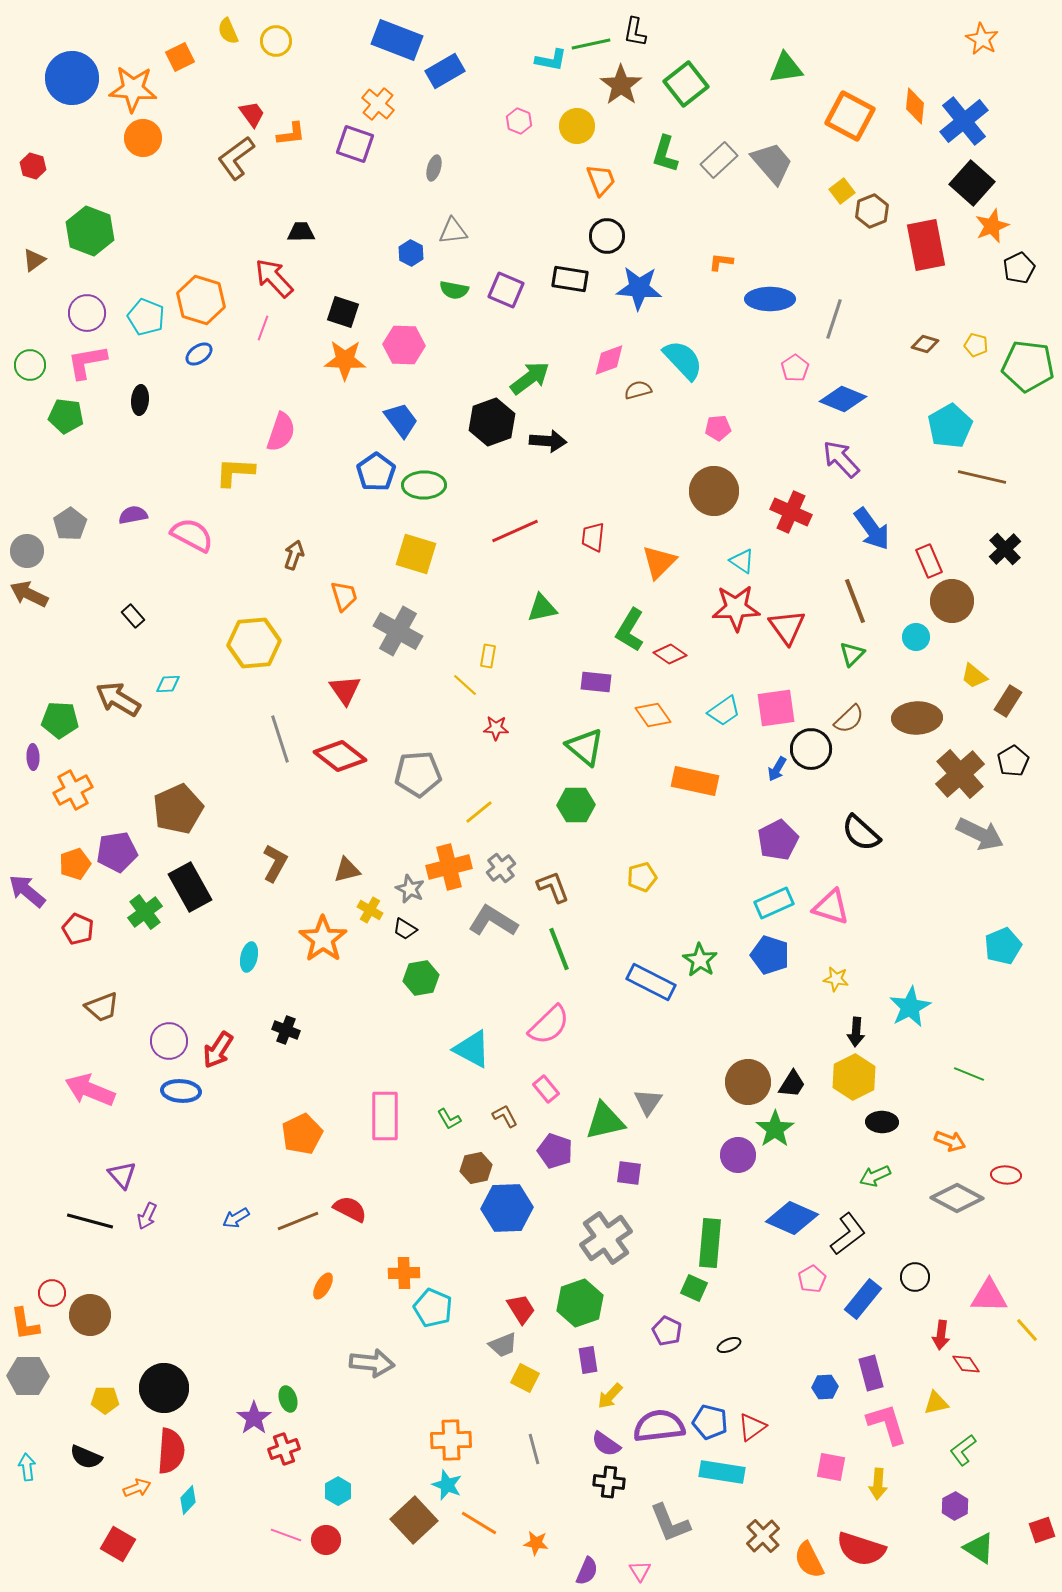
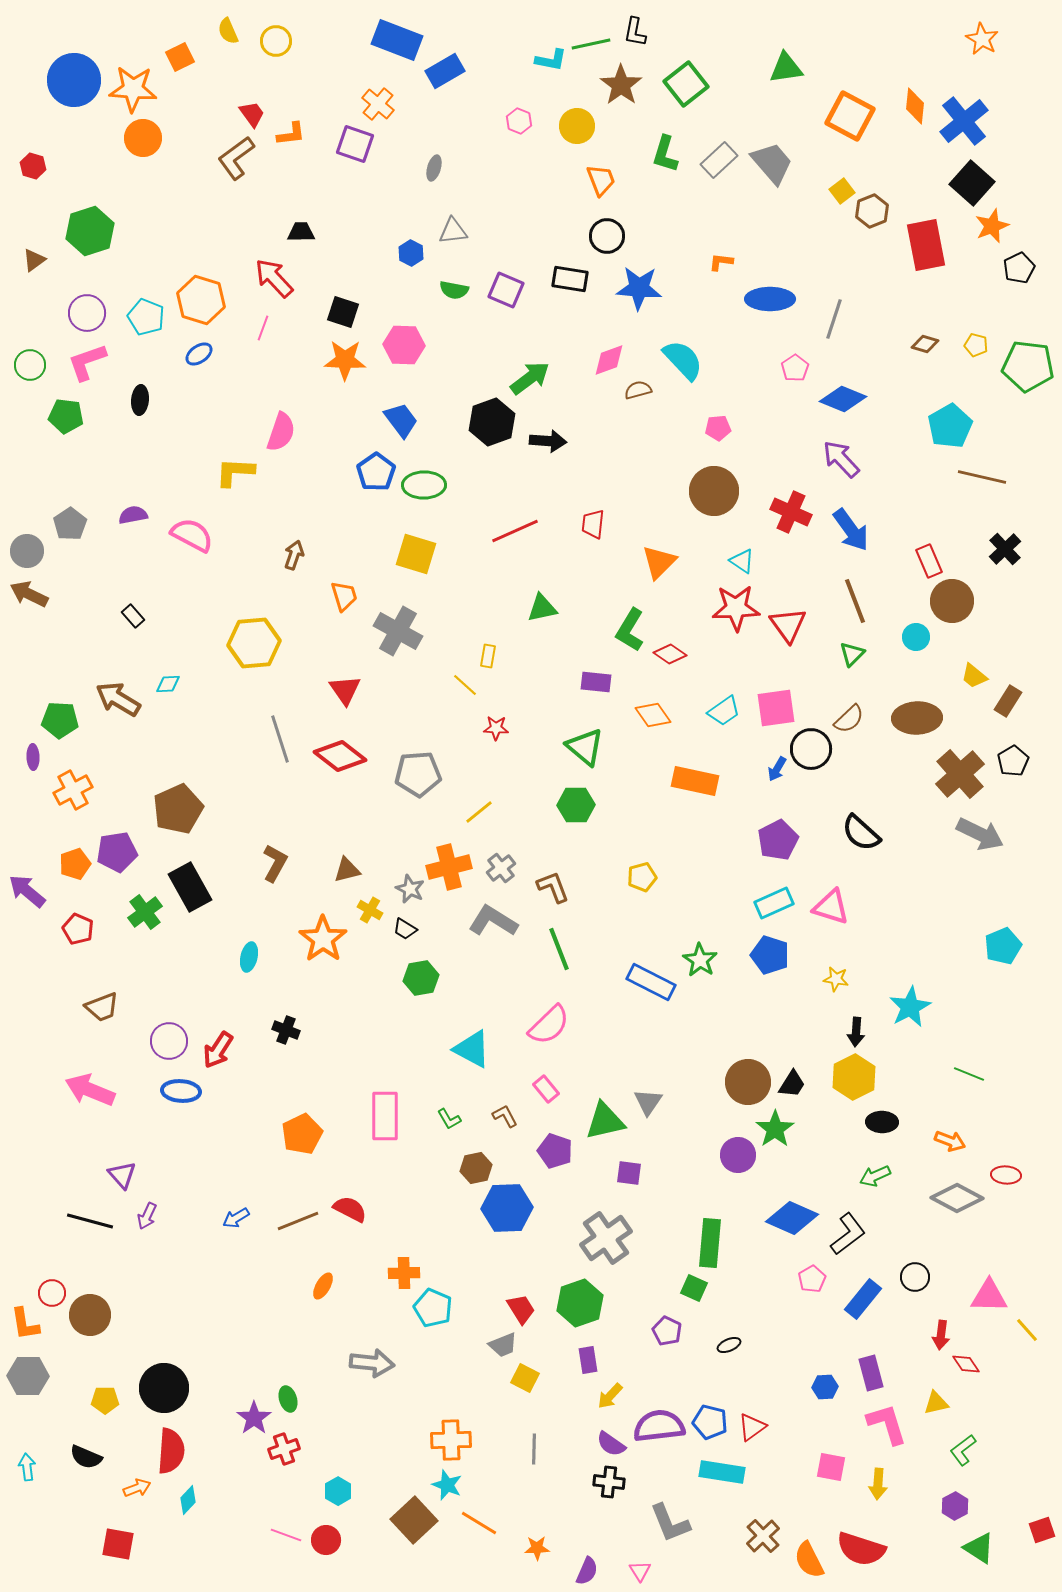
blue circle at (72, 78): moved 2 px right, 2 px down
green hexagon at (90, 231): rotated 21 degrees clockwise
pink L-shape at (87, 362): rotated 9 degrees counterclockwise
blue arrow at (872, 529): moved 21 px left, 1 px down
red trapezoid at (593, 537): moved 13 px up
red triangle at (787, 627): moved 1 px right, 2 px up
purple semicircle at (606, 1444): moved 5 px right
gray line at (534, 1449): rotated 16 degrees clockwise
orange star at (536, 1543): moved 1 px right, 5 px down; rotated 10 degrees counterclockwise
red square at (118, 1544): rotated 20 degrees counterclockwise
